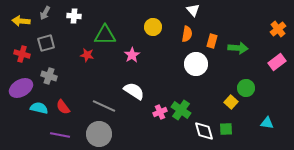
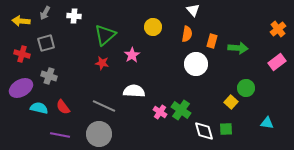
green triangle: rotated 40 degrees counterclockwise
red star: moved 15 px right, 8 px down
white semicircle: rotated 30 degrees counterclockwise
pink cross: rotated 32 degrees counterclockwise
